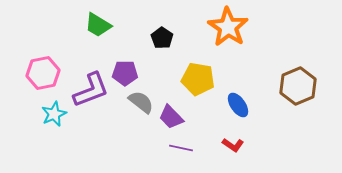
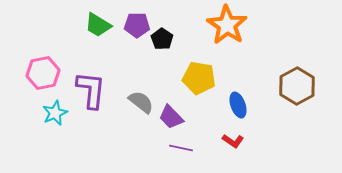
orange star: moved 1 px left, 2 px up
black pentagon: moved 1 px down
purple pentagon: moved 12 px right, 48 px up
yellow pentagon: moved 1 px right, 1 px up
brown hexagon: moved 1 px left; rotated 6 degrees counterclockwise
purple L-shape: rotated 63 degrees counterclockwise
blue ellipse: rotated 15 degrees clockwise
cyan star: moved 1 px right, 1 px up
red L-shape: moved 4 px up
